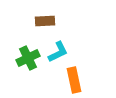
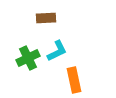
brown rectangle: moved 1 px right, 3 px up
cyan L-shape: moved 1 px left, 1 px up
